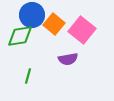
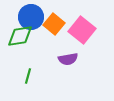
blue circle: moved 1 px left, 2 px down
